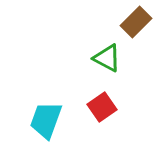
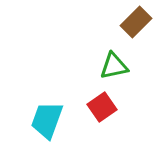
green triangle: moved 7 px right, 8 px down; rotated 40 degrees counterclockwise
cyan trapezoid: moved 1 px right
